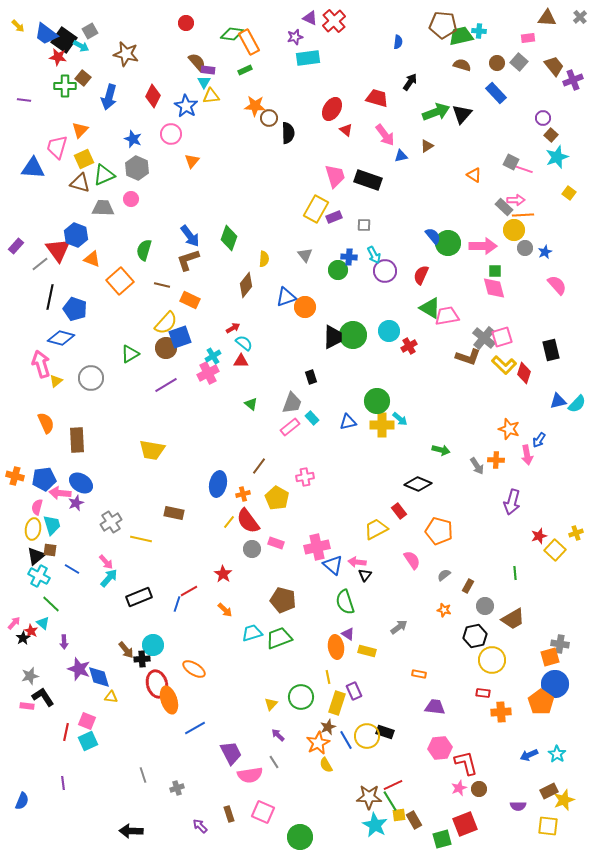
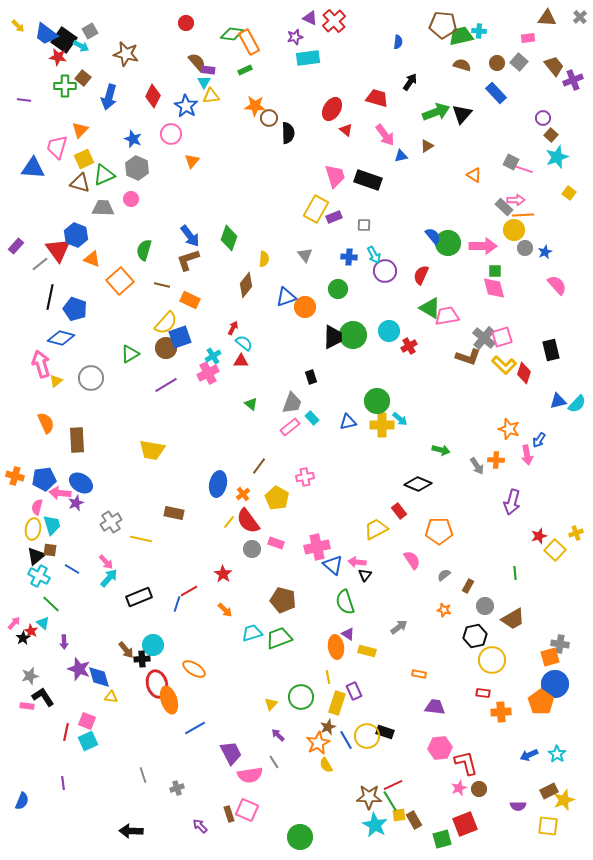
green circle at (338, 270): moved 19 px down
red arrow at (233, 328): rotated 32 degrees counterclockwise
orange cross at (243, 494): rotated 24 degrees counterclockwise
orange pentagon at (439, 531): rotated 16 degrees counterclockwise
pink square at (263, 812): moved 16 px left, 2 px up
